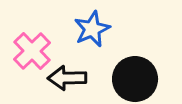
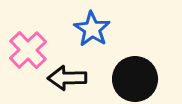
blue star: rotated 15 degrees counterclockwise
pink cross: moved 4 px left, 1 px up
